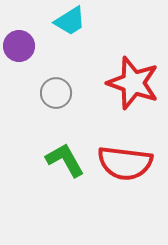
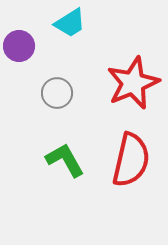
cyan trapezoid: moved 2 px down
red star: rotated 30 degrees clockwise
gray circle: moved 1 px right
red semicircle: moved 6 px right, 3 px up; rotated 84 degrees counterclockwise
